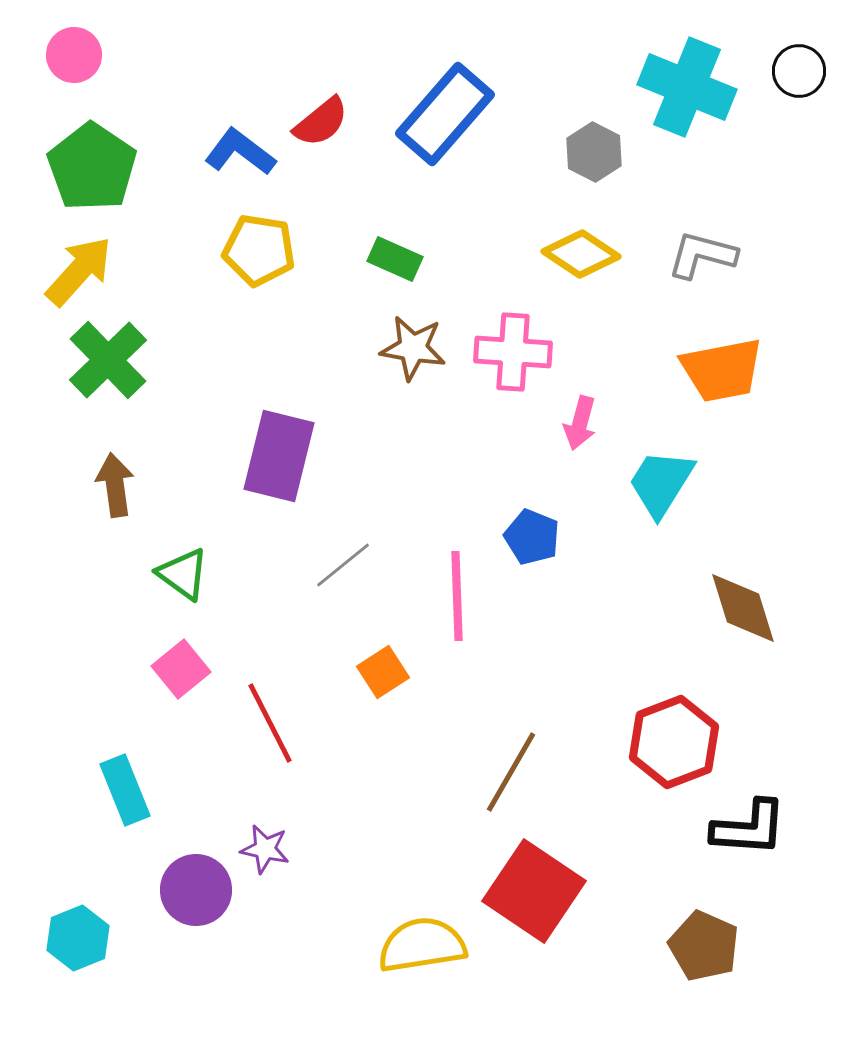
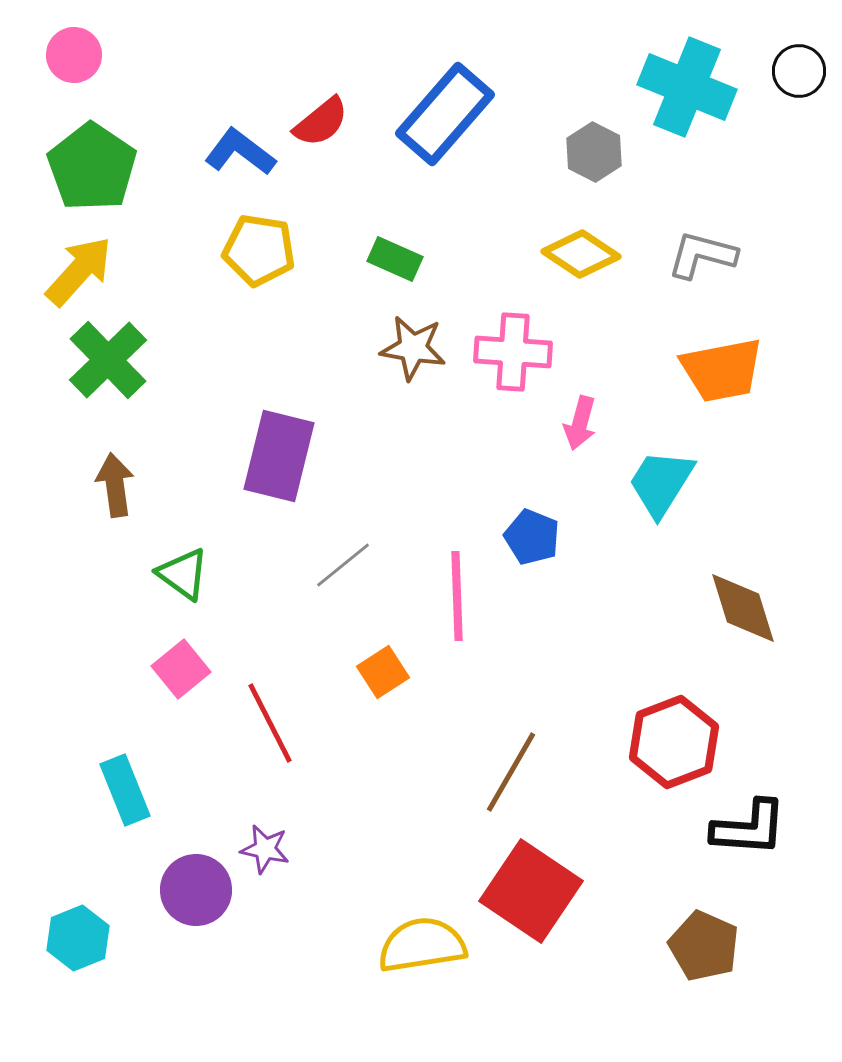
red square: moved 3 px left
